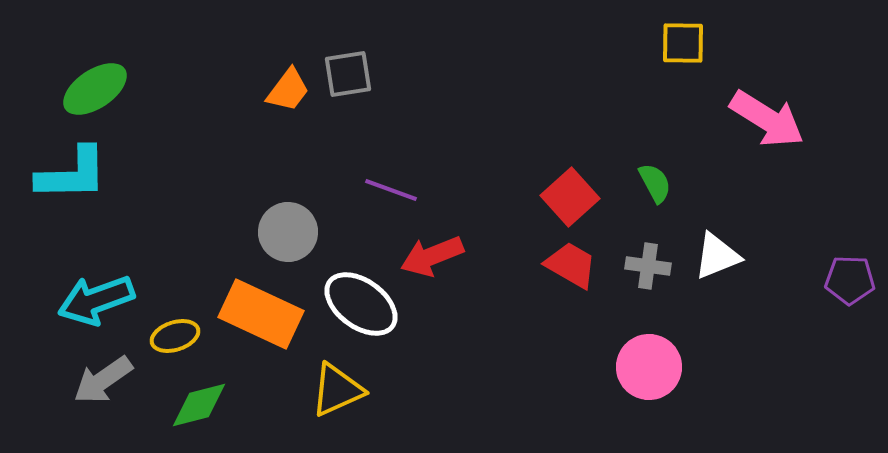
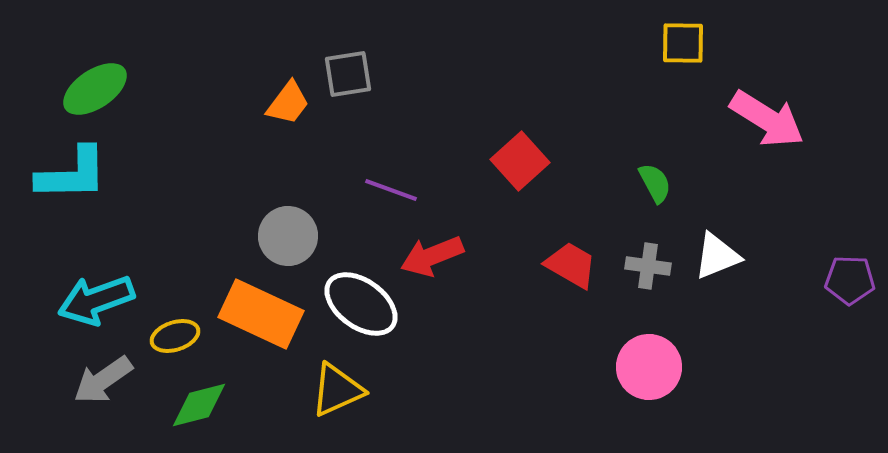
orange trapezoid: moved 13 px down
red square: moved 50 px left, 36 px up
gray circle: moved 4 px down
